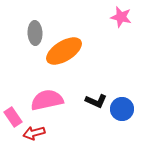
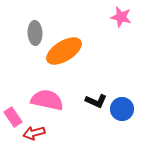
pink semicircle: rotated 24 degrees clockwise
